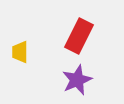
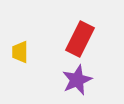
red rectangle: moved 1 px right, 3 px down
